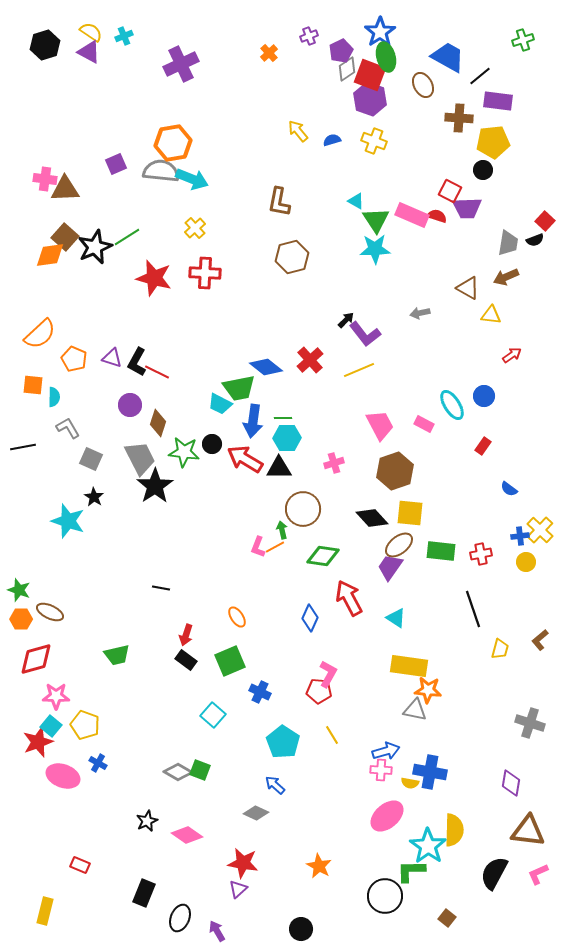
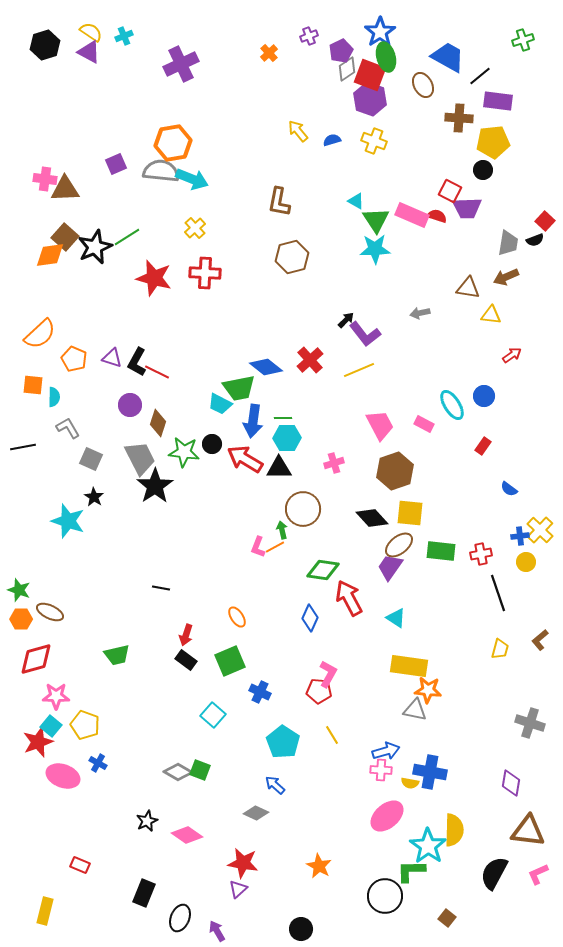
brown triangle at (468, 288): rotated 20 degrees counterclockwise
green diamond at (323, 556): moved 14 px down
black line at (473, 609): moved 25 px right, 16 px up
